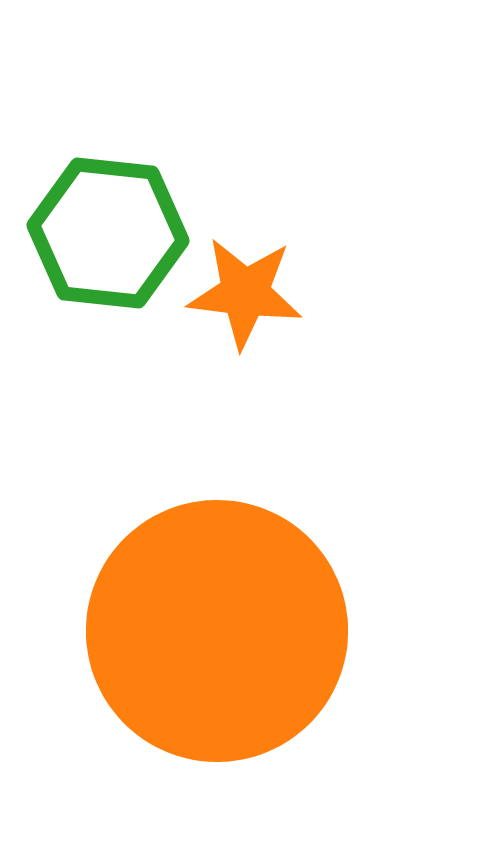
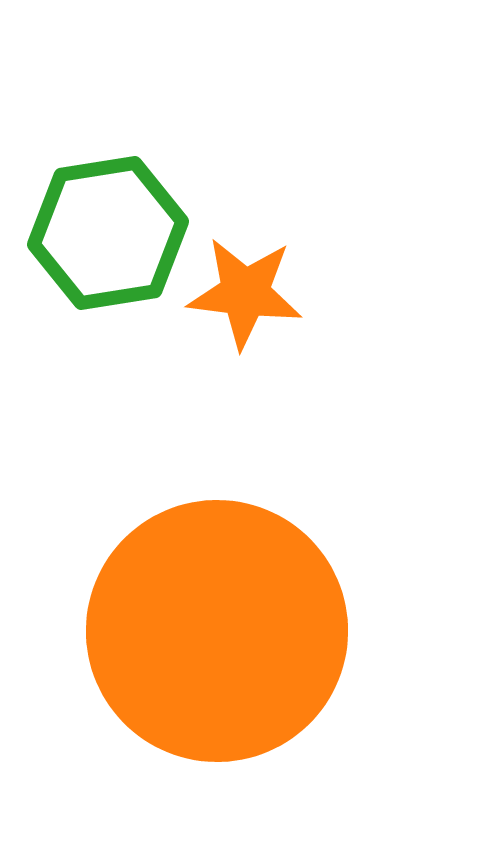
green hexagon: rotated 15 degrees counterclockwise
